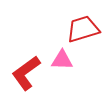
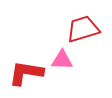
red L-shape: rotated 45 degrees clockwise
